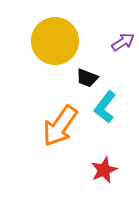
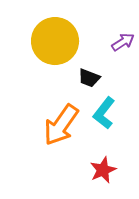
black trapezoid: moved 2 px right
cyan L-shape: moved 1 px left, 6 px down
orange arrow: moved 1 px right, 1 px up
red star: moved 1 px left
